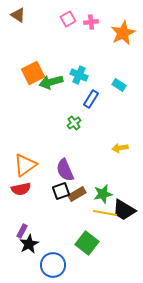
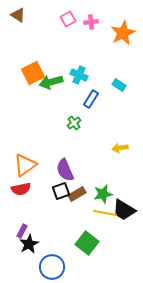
blue circle: moved 1 px left, 2 px down
